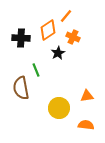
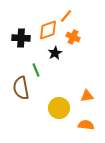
orange diamond: rotated 15 degrees clockwise
black star: moved 3 px left
